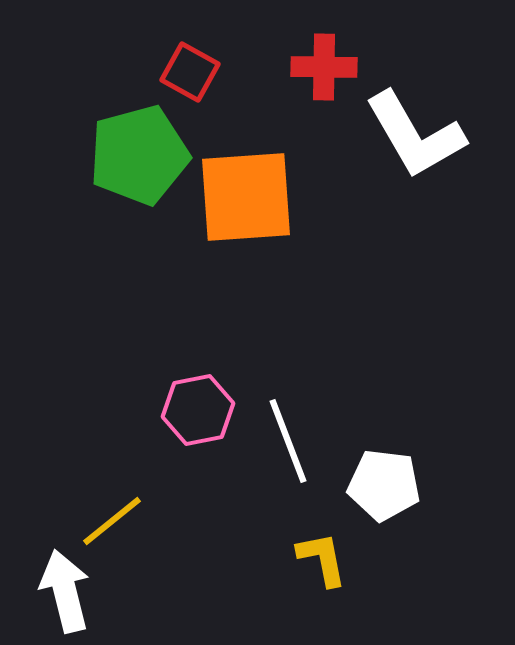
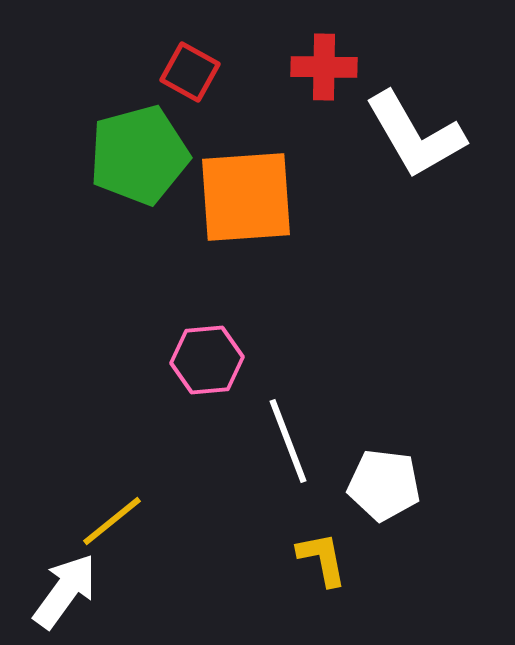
pink hexagon: moved 9 px right, 50 px up; rotated 6 degrees clockwise
white arrow: rotated 50 degrees clockwise
